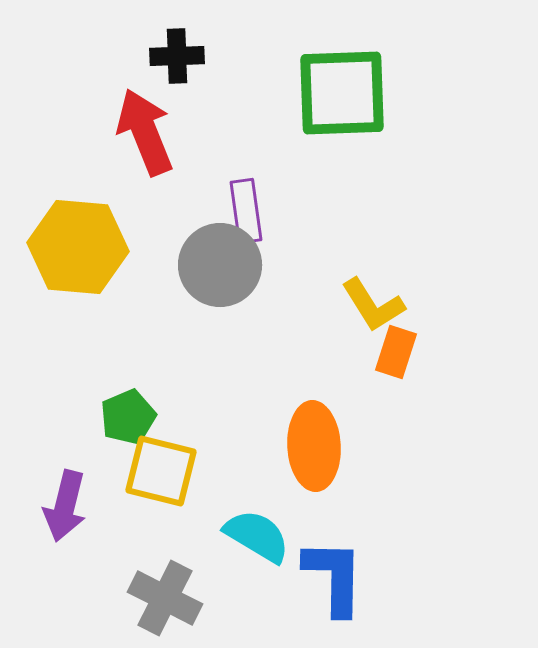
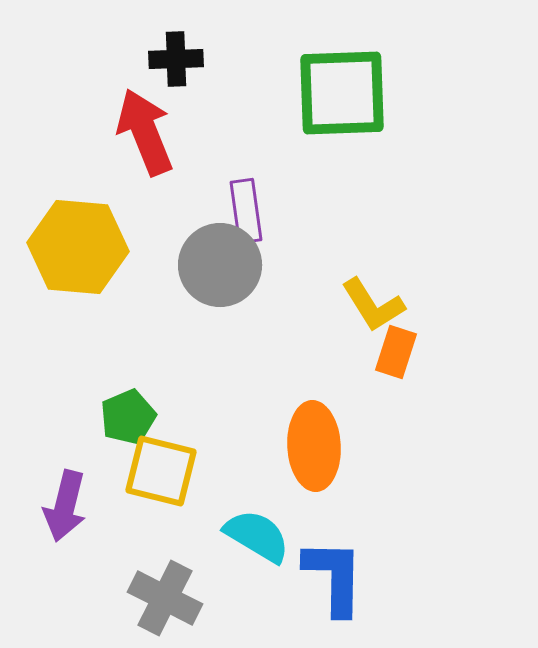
black cross: moved 1 px left, 3 px down
